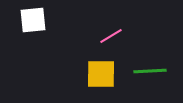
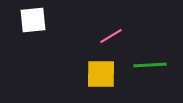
green line: moved 6 px up
